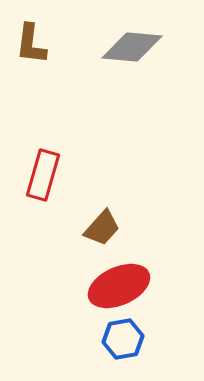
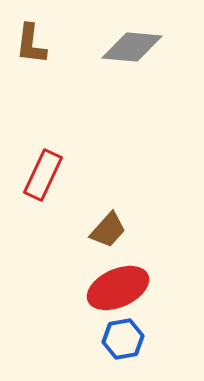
red rectangle: rotated 9 degrees clockwise
brown trapezoid: moved 6 px right, 2 px down
red ellipse: moved 1 px left, 2 px down
